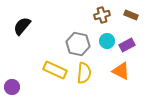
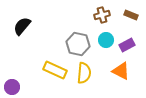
cyan circle: moved 1 px left, 1 px up
